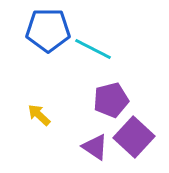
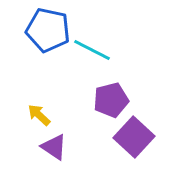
blue pentagon: rotated 12 degrees clockwise
cyan line: moved 1 px left, 1 px down
purple triangle: moved 41 px left
